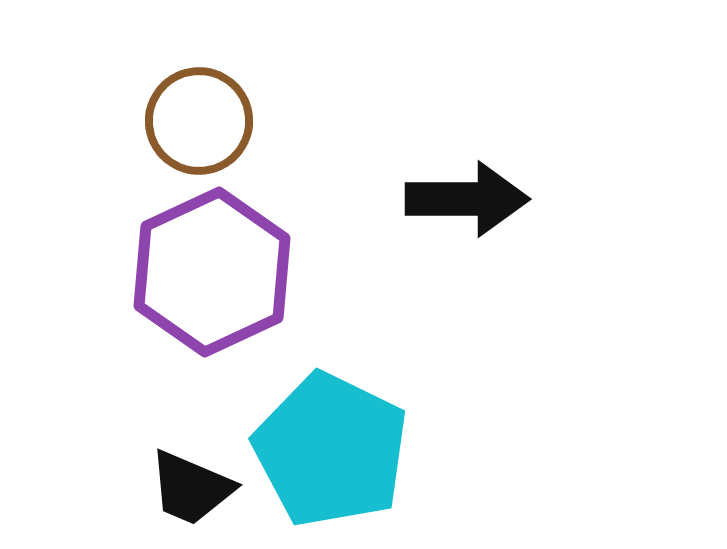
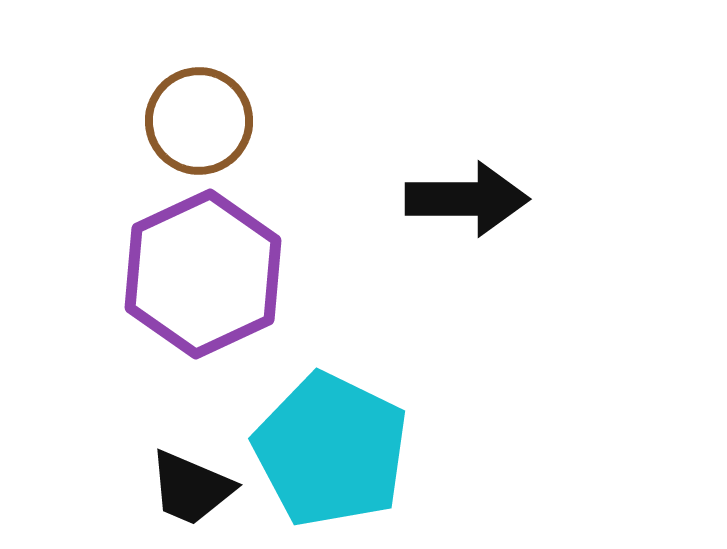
purple hexagon: moved 9 px left, 2 px down
